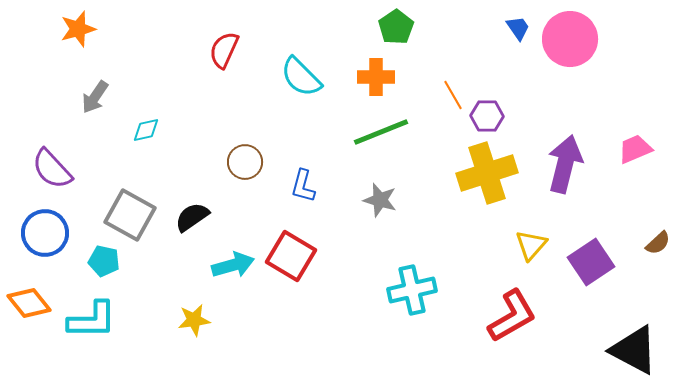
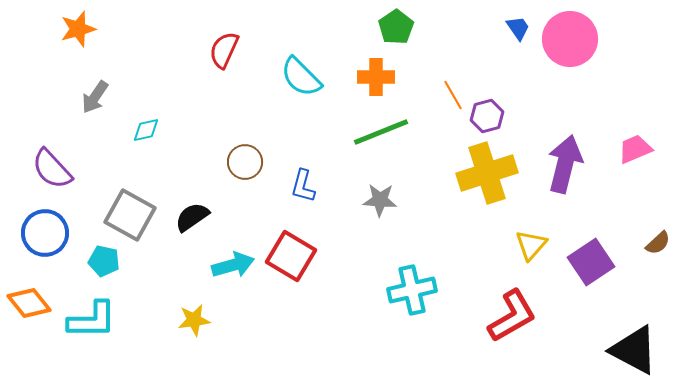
purple hexagon: rotated 16 degrees counterclockwise
gray star: rotated 12 degrees counterclockwise
